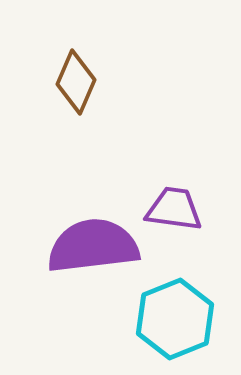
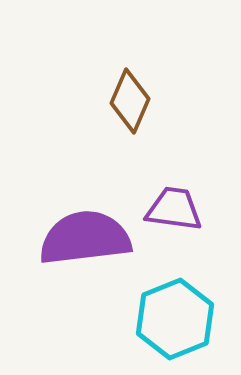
brown diamond: moved 54 px right, 19 px down
purple semicircle: moved 8 px left, 8 px up
